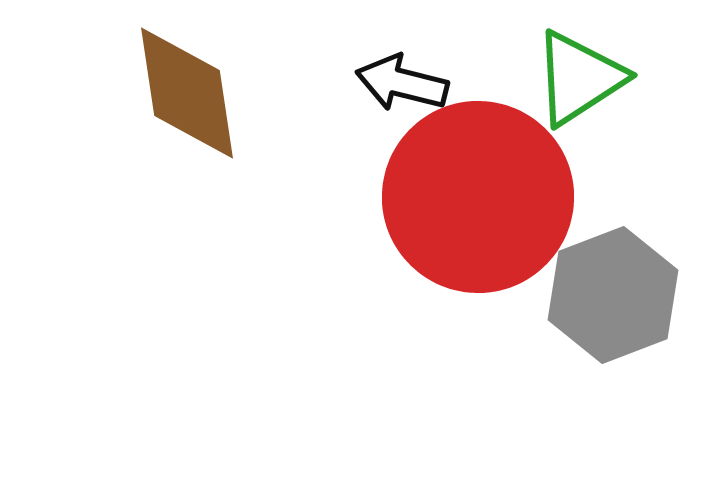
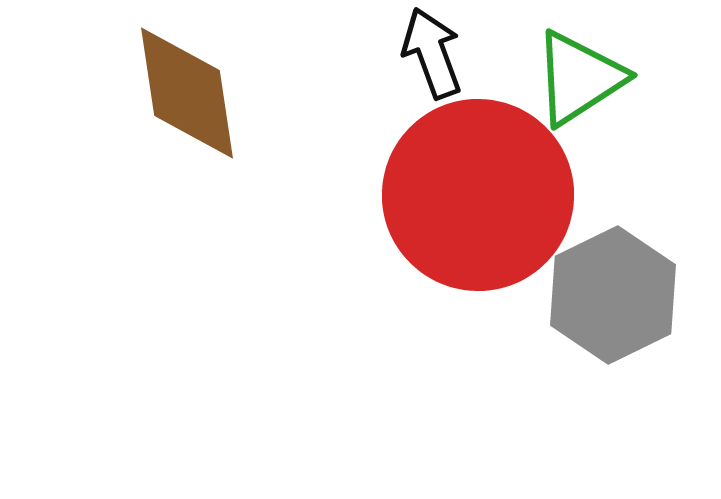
black arrow: moved 30 px right, 30 px up; rotated 56 degrees clockwise
red circle: moved 2 px up
gray hexagon: rotated 5 degrees counterclockwise
